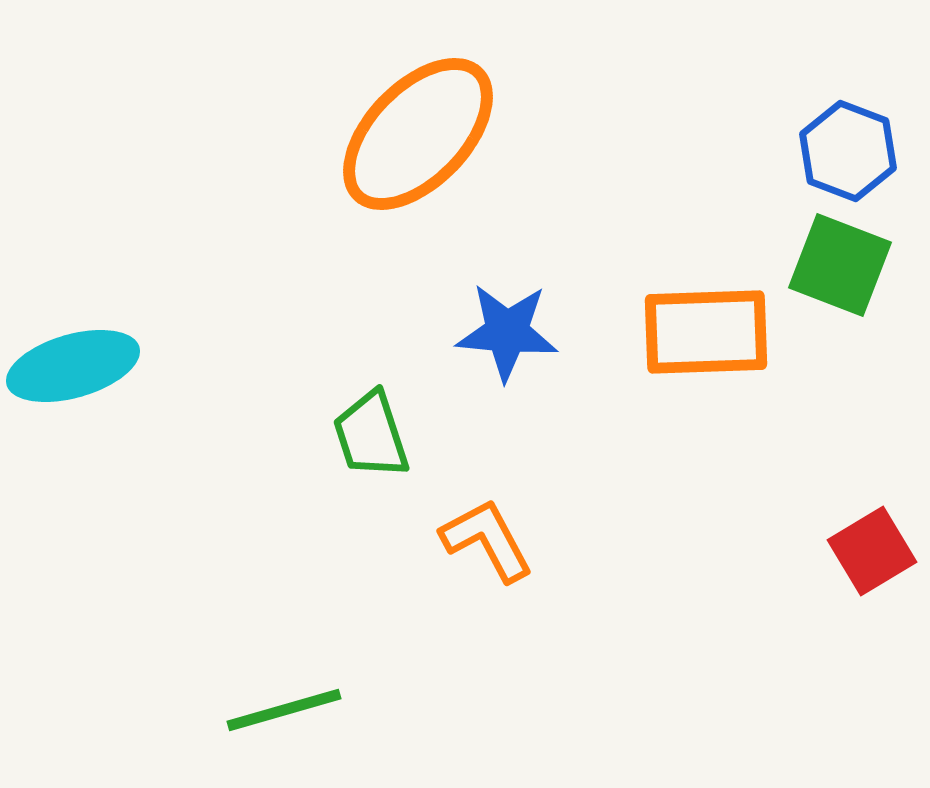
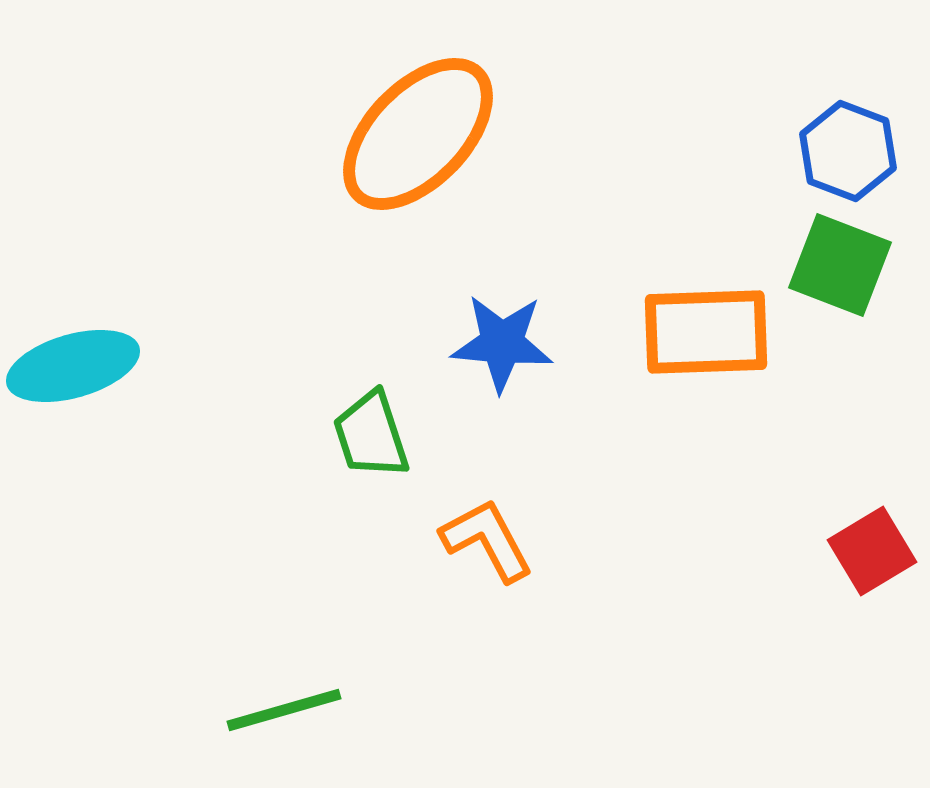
blue star: moved 5 px left, 11 px down
